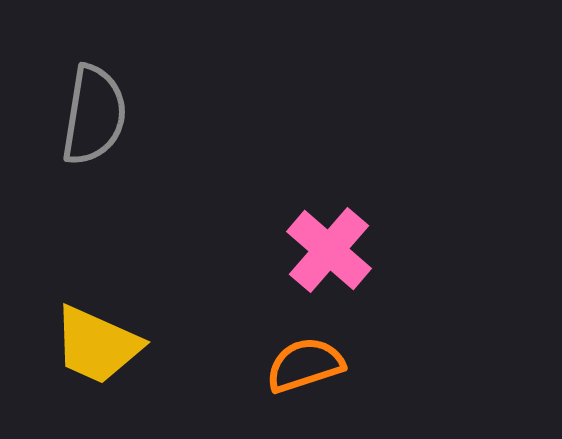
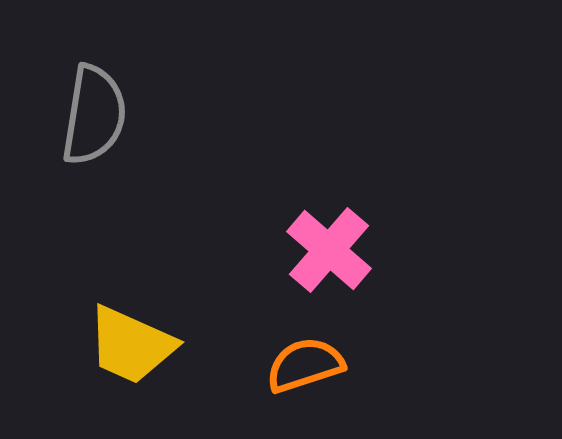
yellow trapezoid: moved 34 px right
